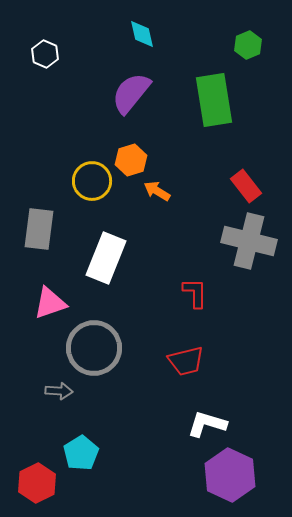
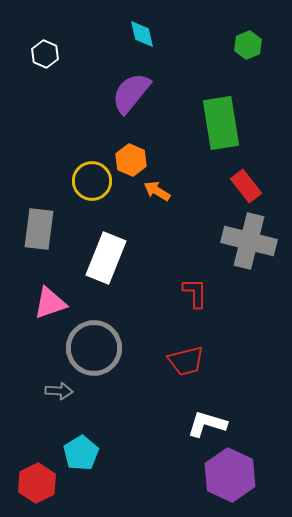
green rectangle: moved 7 px right, 23 px down
orange hexagon: rotated 20 degrees counterclockwise
